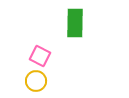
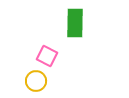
pink square: moved 7 px right
